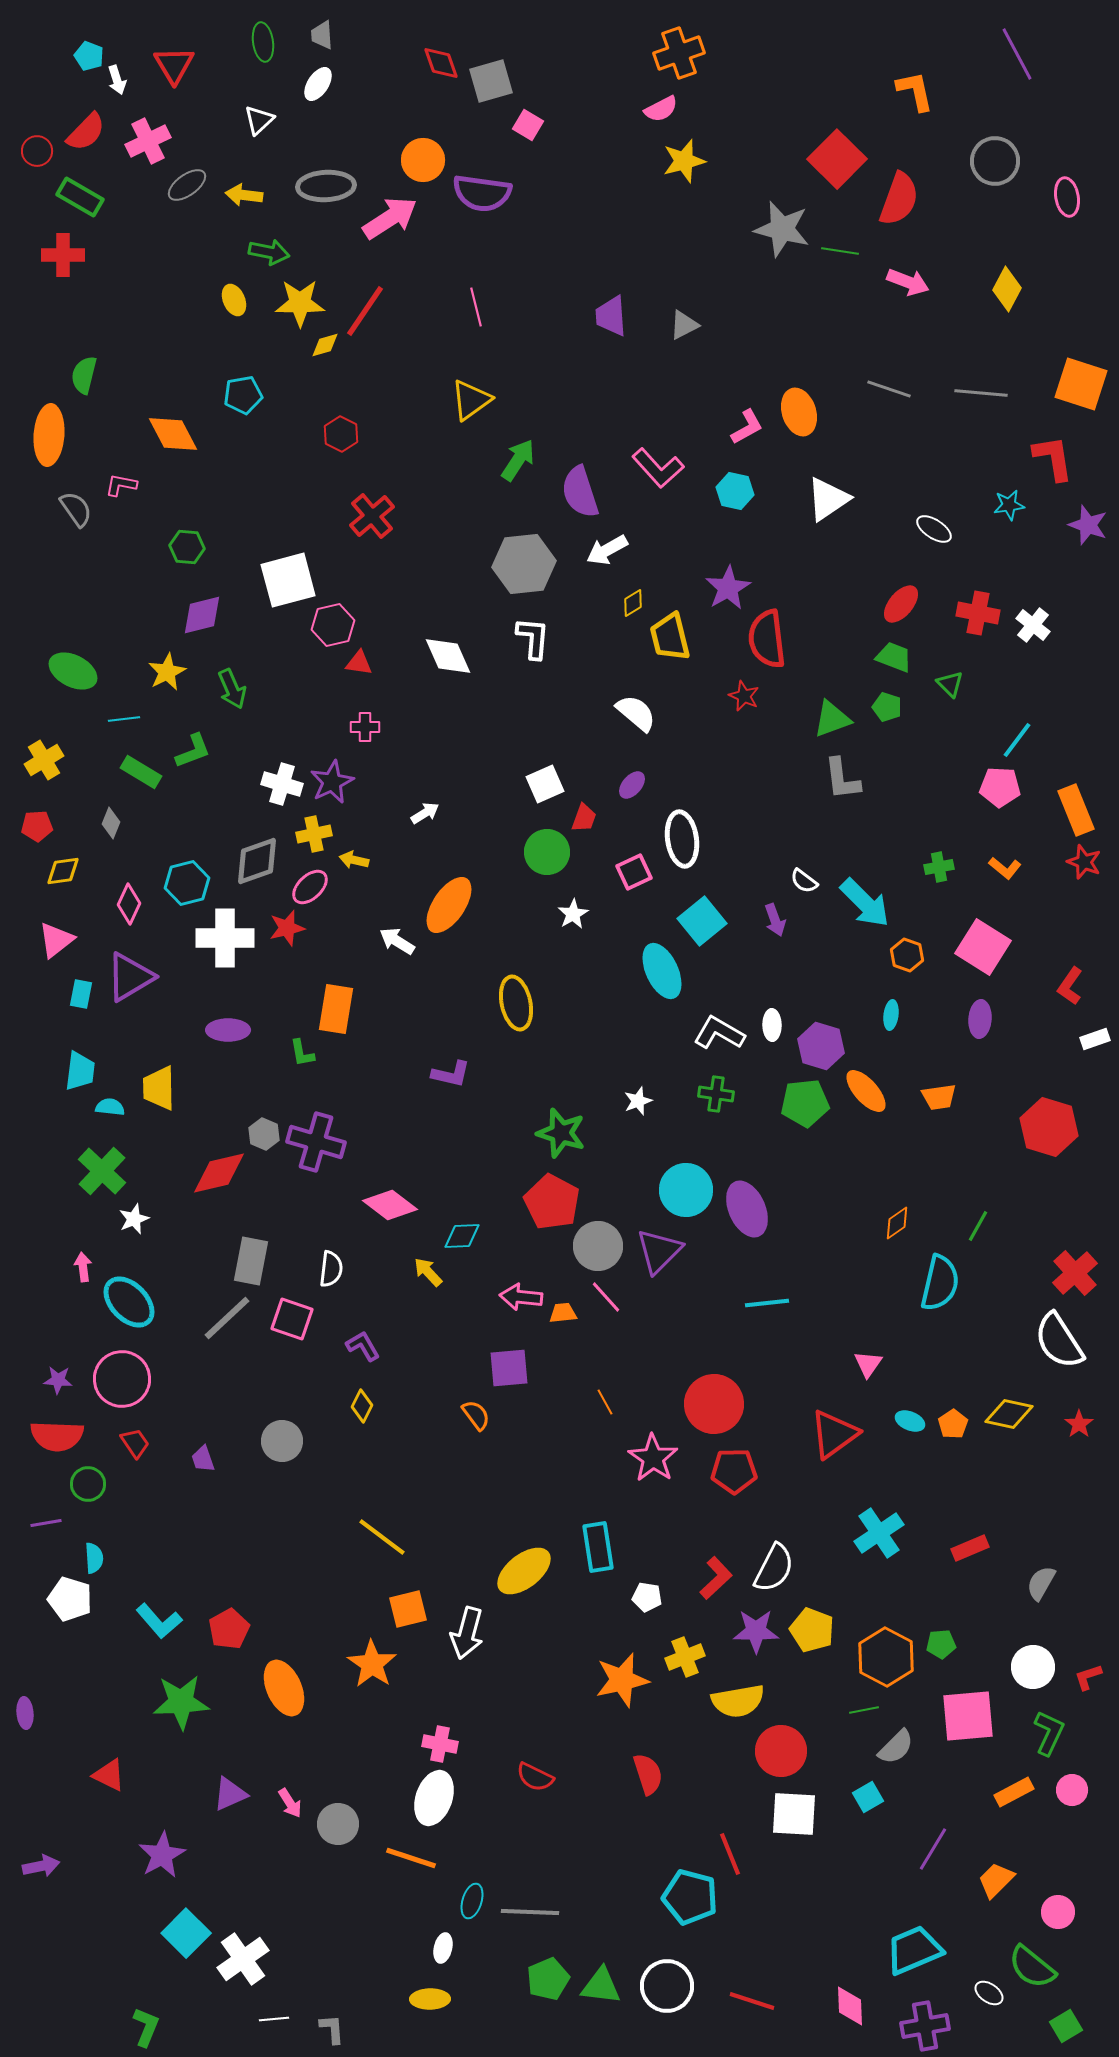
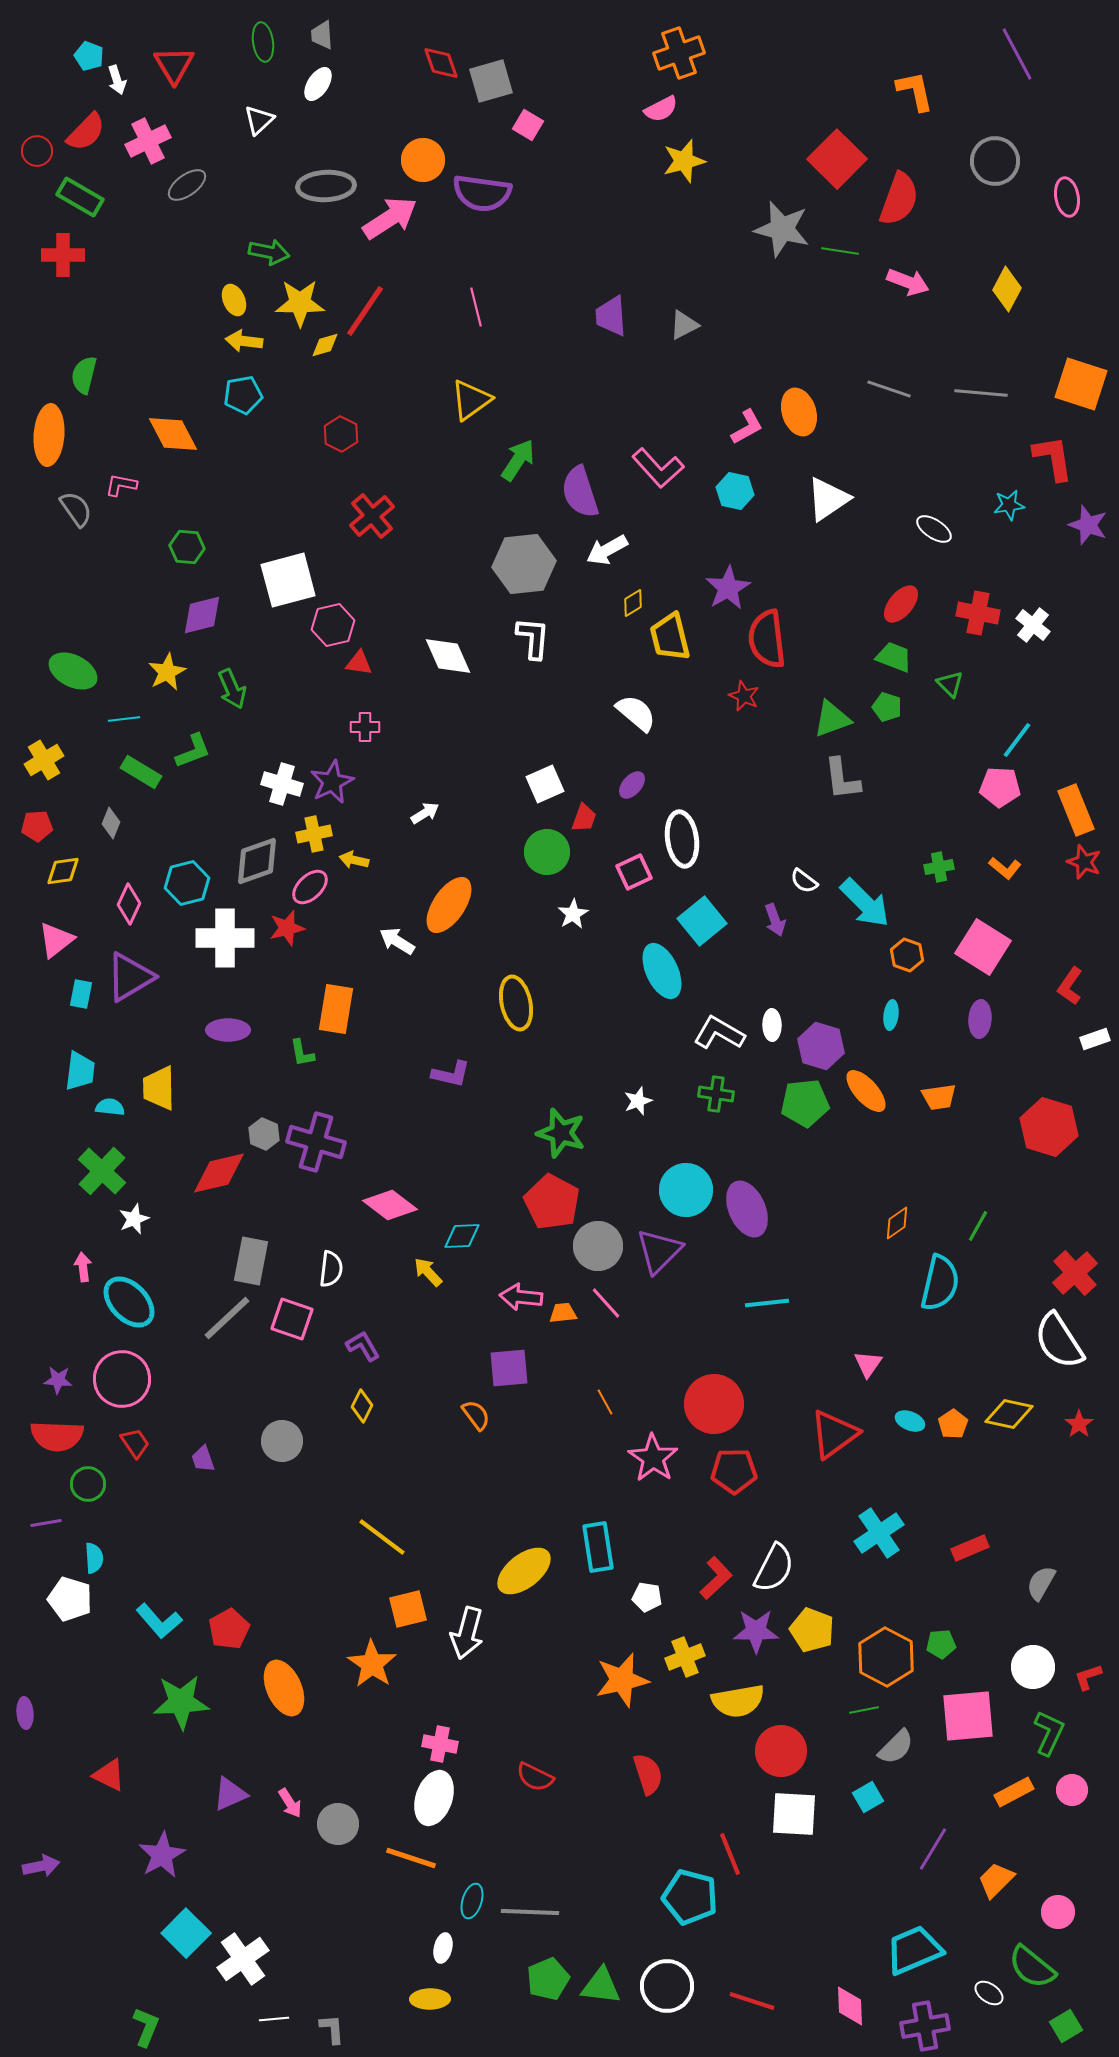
yellow arrow at (244, 195): moved 146 px down
pink line at (606, 1297): moved 6 px down
